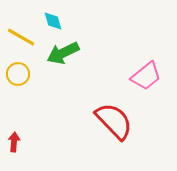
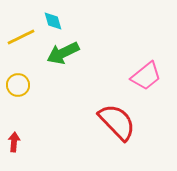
yellow line: rotated 56 degrees counterclockwise
yellow circle: moved 11 px down
red semicircle: moved 3 px right, 1 px down
